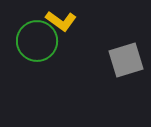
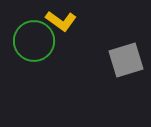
green circle: moved 3 px left
